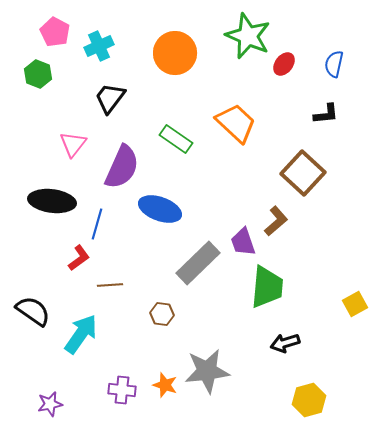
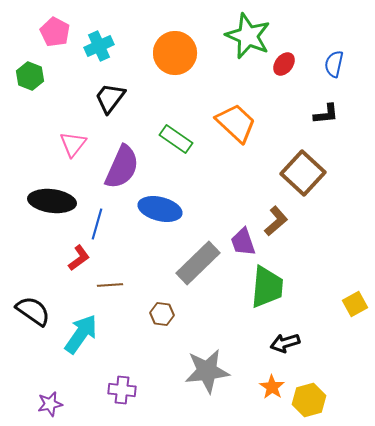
green hexagon: moved 8 px left, 2 px down
blue ellipse: rotated 6 degrees counterclockwise
orange star: moved 107 px right, 2 px down; rotated 15 degrees clockwise
